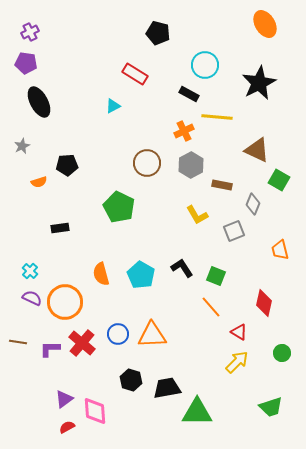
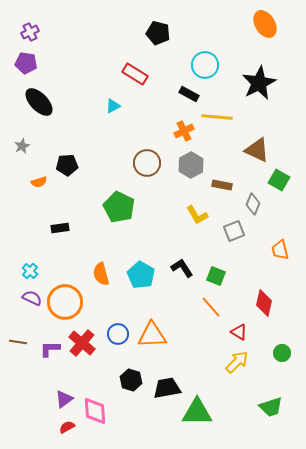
black ellipse at (39, 102): rotated 16 degrees counterclockwise
